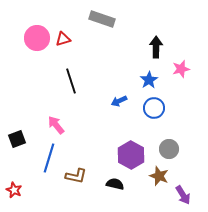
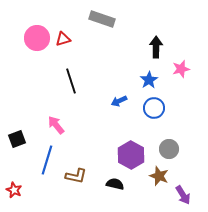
blue line: moved 2 px left, 2 px down
